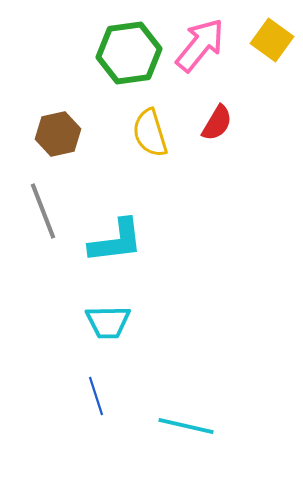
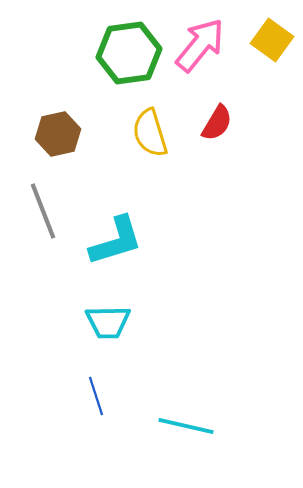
cyan L-shape: rotated 10 degrees counterclockwise
